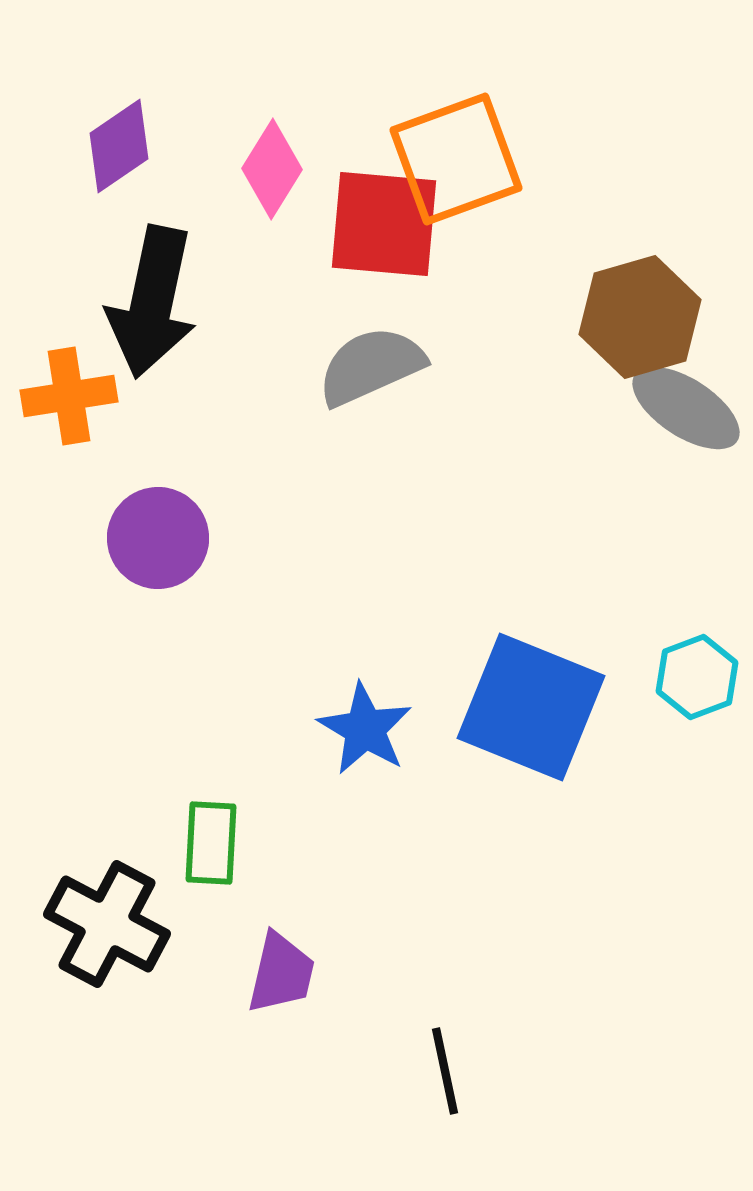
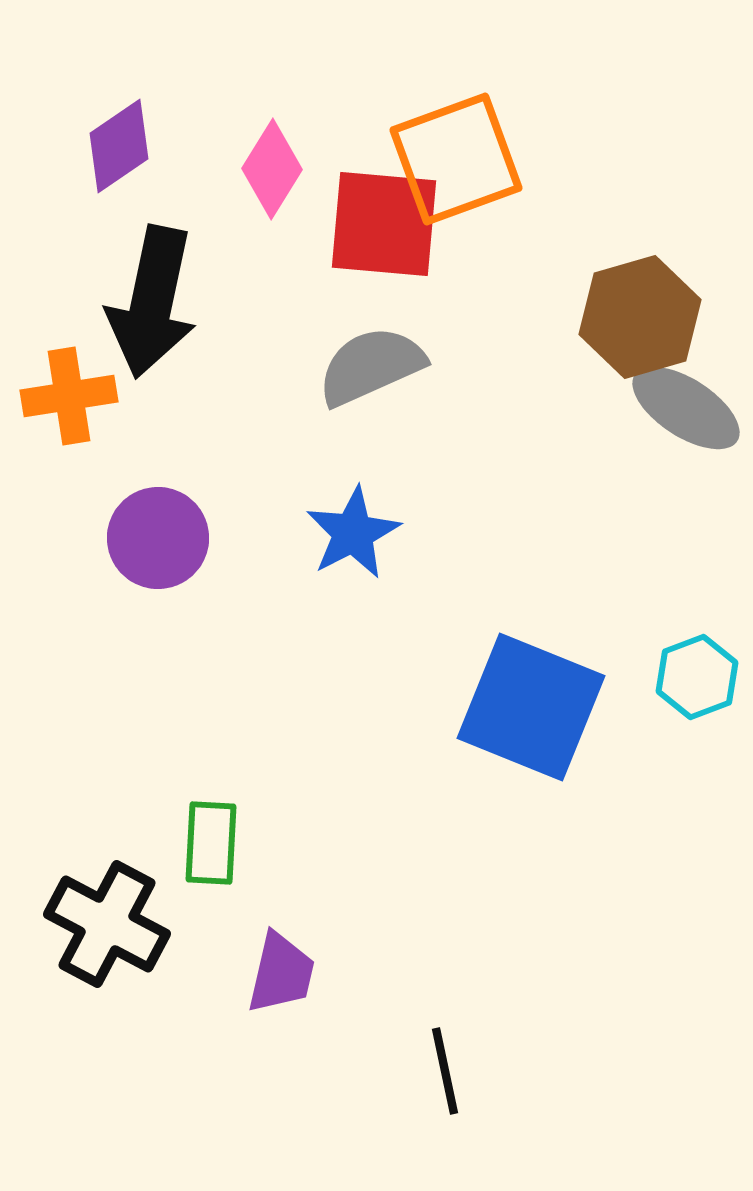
blue star: moved 12 px left, 196 px up; rotated 14 degrees clockwise
